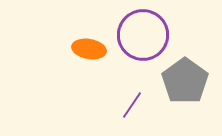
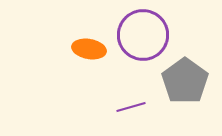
purple line: moved 1 px left, 2 px down; rotated 40 degrees clockwise
